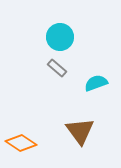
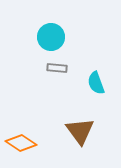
cyan circle: moved 9 px left
gray rectangle: rotated 36 degrees counterclockwise
cyan semicircle: rotated 90 degrees counterclockwise
